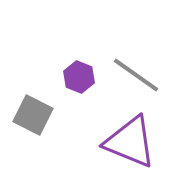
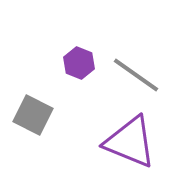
purple hexagon: moved 14 px up
